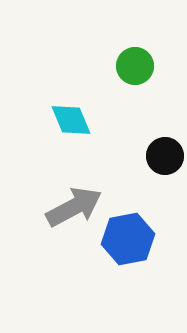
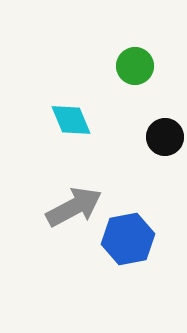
black circle: moved 19 px up
